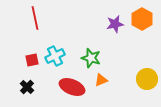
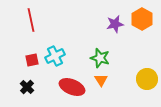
red line: moved 4 px left, 2 px down
green star: moved 9 px right
orange triangle: rotated 40 degrees counterclockwise
